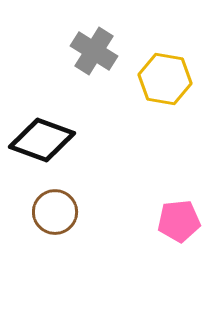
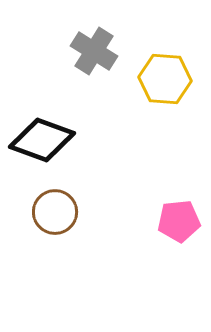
yellow hexagon: rotated 6 degrees counterclockwise
